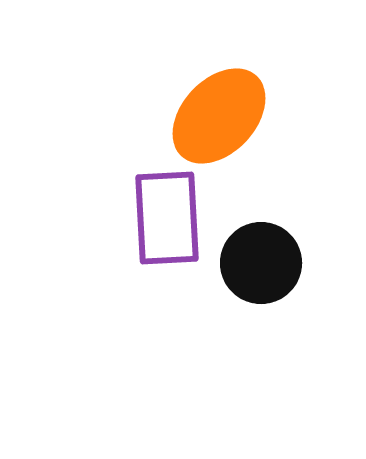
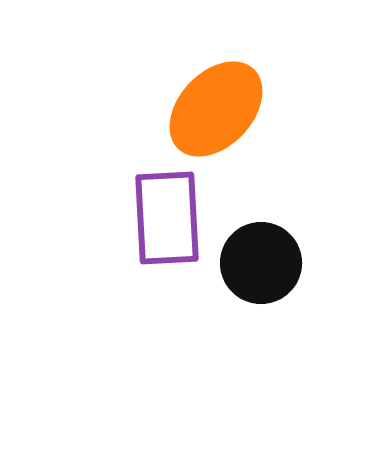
orange ellipse: moved 3 px left, 7 px up
